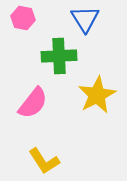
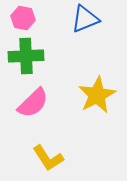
blue triangle: rotated 40 degrees clockwise
green cross: moved 33 px left
pink semicircle: rotated 8 degrees clockwise
yellow L-shape: moved 4 px right, 3 px up
